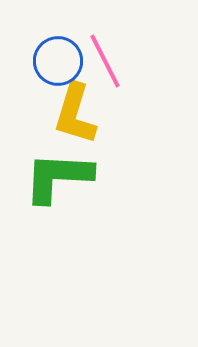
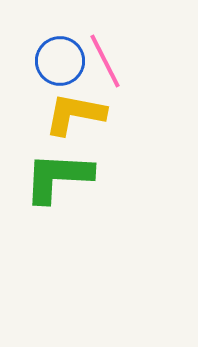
blue circle: moved 2 px right
yellow L-shape: rotated 84 degrees clockwise
